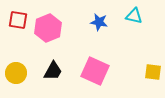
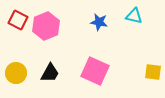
red square: rotated 18 degrees clockwise
pink hexagon: moved 2 px left, 2 px up
black trapezoid: moved 3 px left, 2 px down
